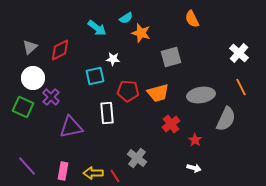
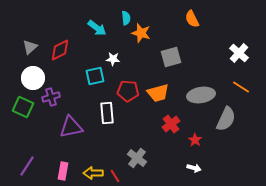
cyan semicircle: rotated 64 degrees counterclockwise
orange line: rotated 30 degrees counterclockwise
purple cross: rotated 30 degrees clockwise
purple line: rotated 75 degrees clockwise
